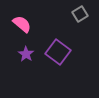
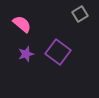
purple star: rotated 21 degrees clockwise
